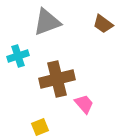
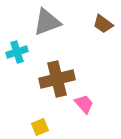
cyan cross: moved 1 px left, 4 px up
